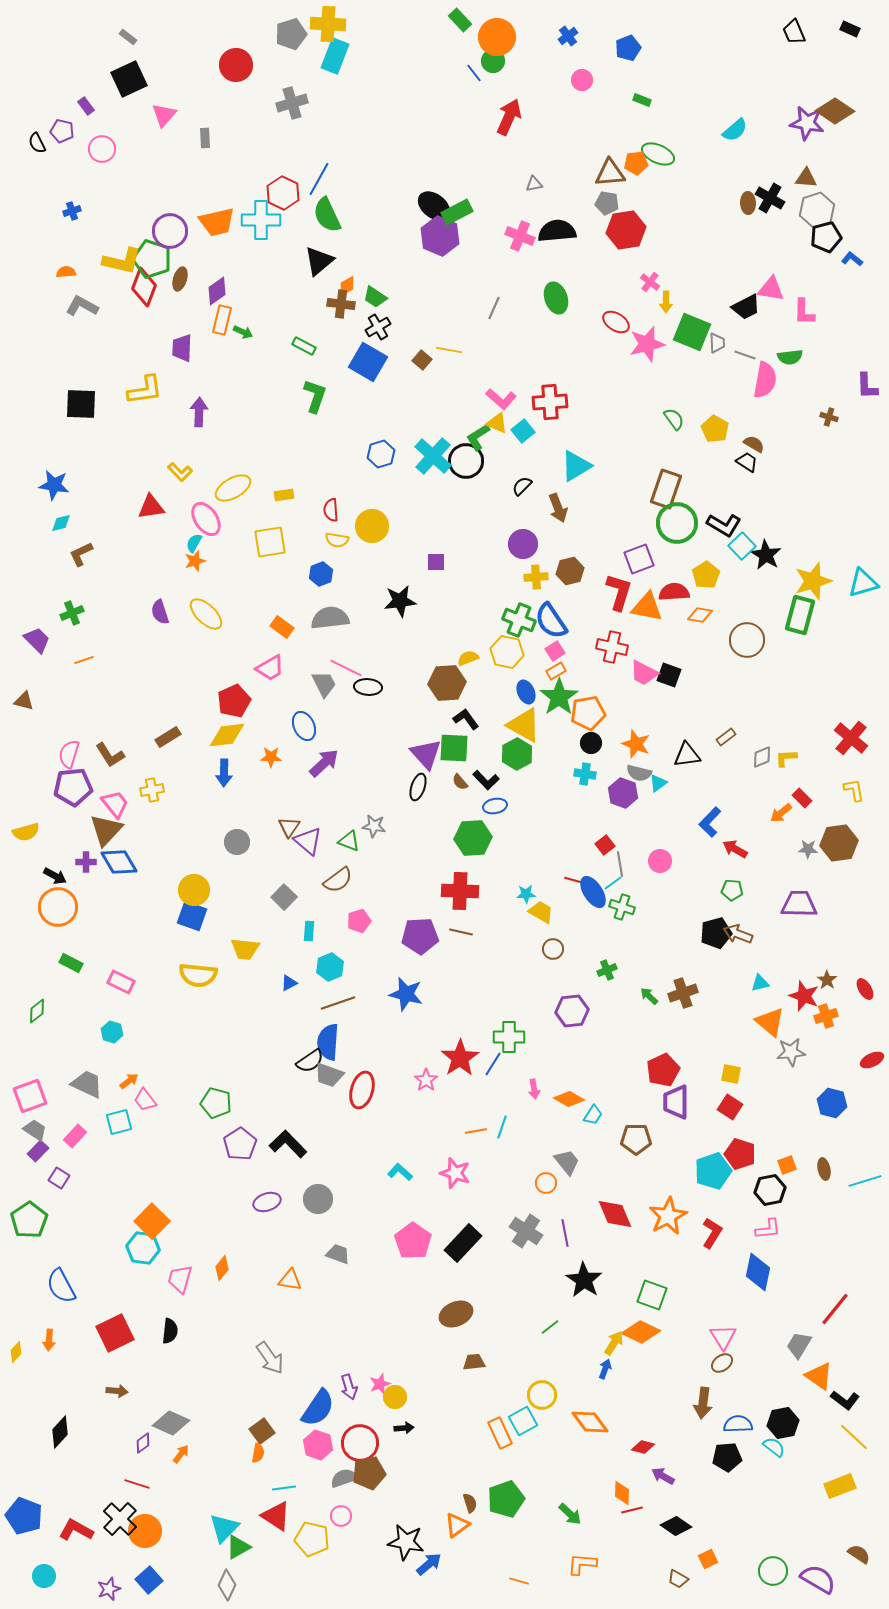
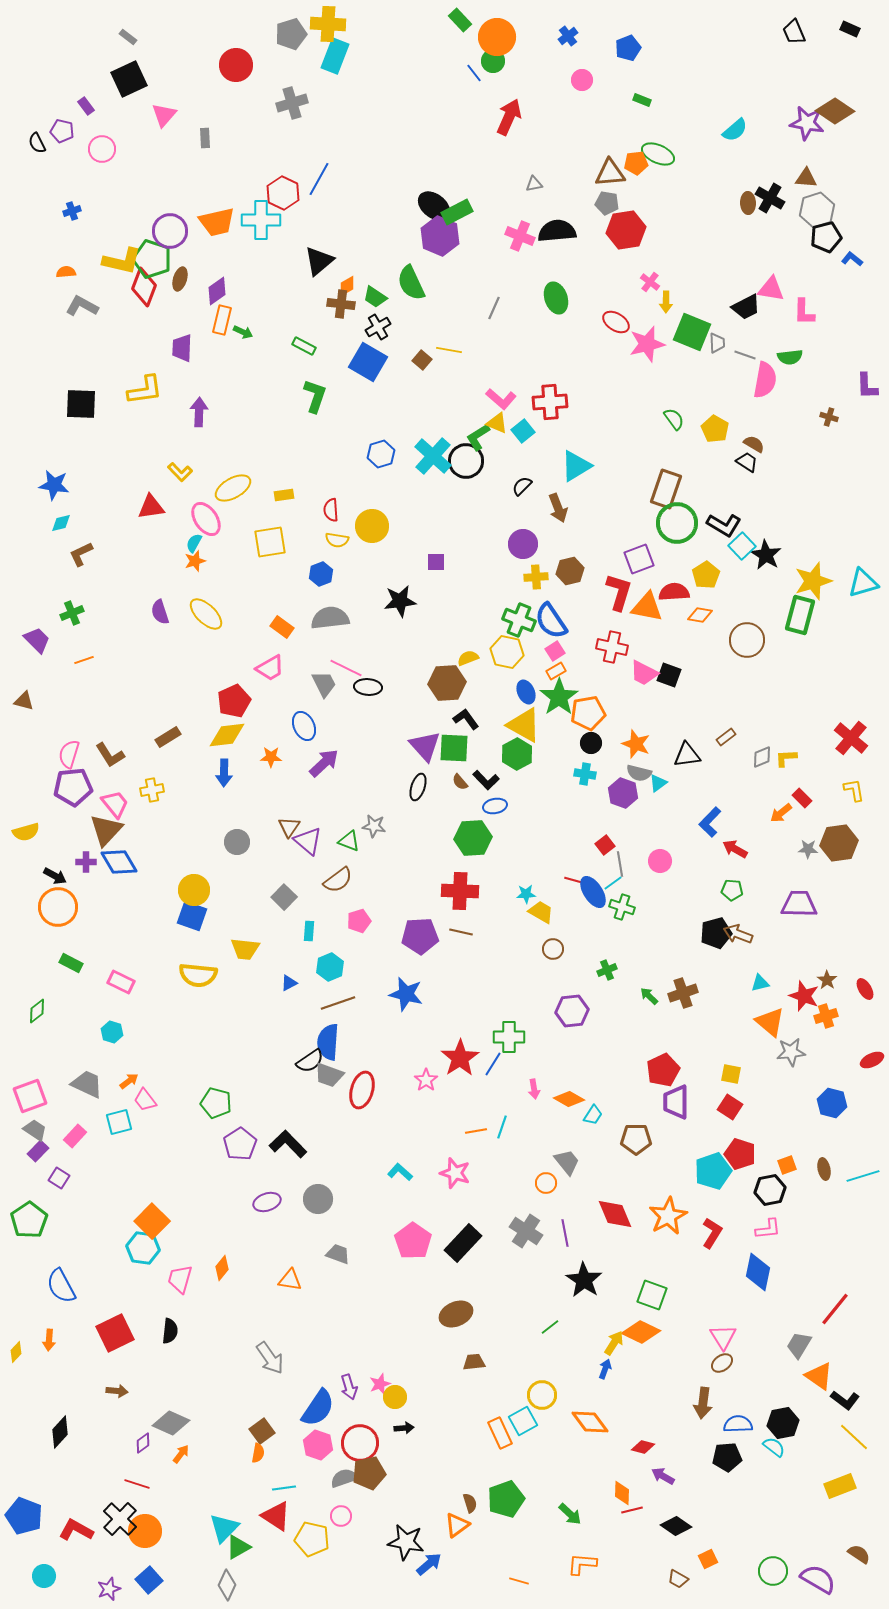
green semicircle at (327, 215): moved 84 px right, 68 px down
purple triangle at (426, 754): moved 1 px left, 8 px up
cyan line at (865, 1181): moved 2 px left, 5 px up
